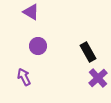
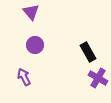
purple triangle: rotated 18 degrees clockwise
purple circle: moved 3 px left, 1 px up
purple cross: rotated 18 degrees counterclockwise
